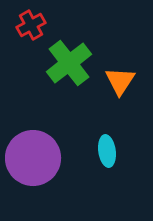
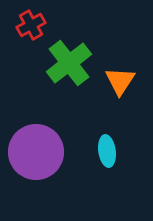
purple circle: moved 3 px right, 6 px up
